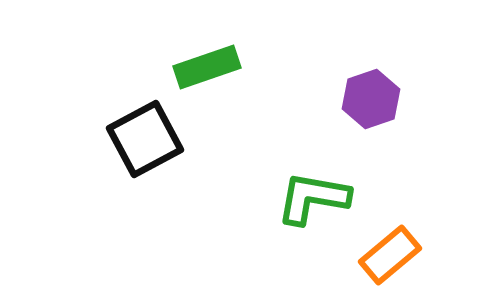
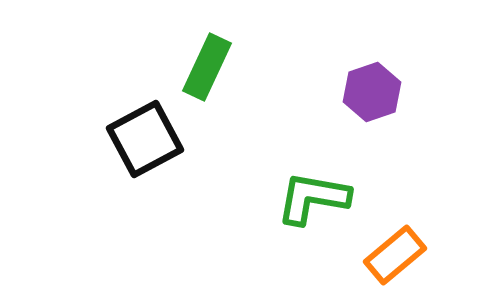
green rectangle: rotated 46 degrees counterclockwise
purple hexagon: moved 1 px right, 7 px up
orange rectangle: moved 5 px right
